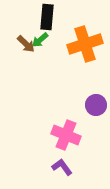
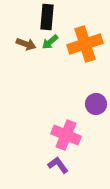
green arrow: moved 10 px right, 2 px down
brown arrow: rotated 24 degrees counterclockwise
purple circle: moved 1 px up
purple L-shape: moved 4 px left, 2 px up
